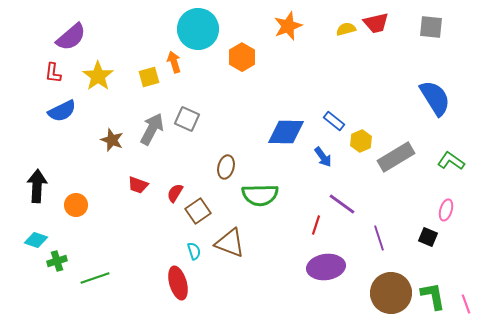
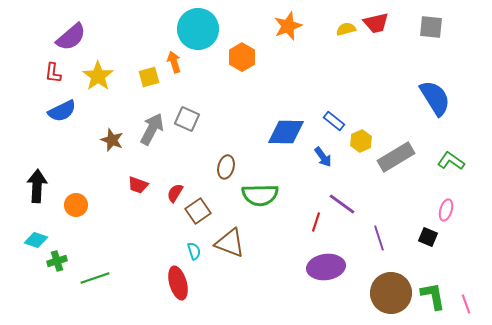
red line at (316, 225): moved 3 px up
